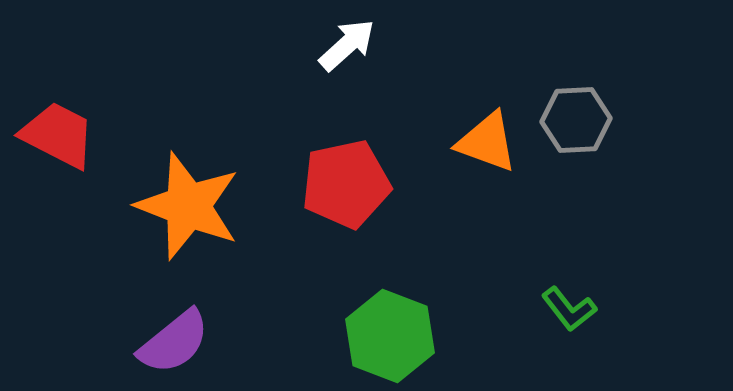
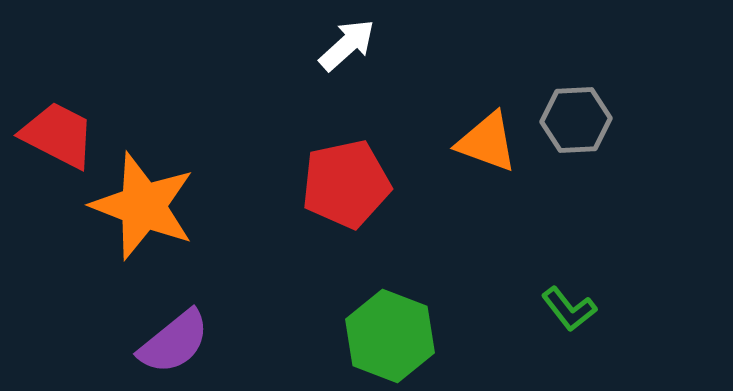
orange star: moved 45 px left
